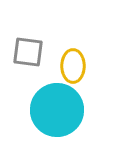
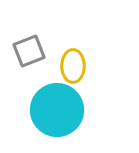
gray square: moved 1 px right, 1 px up; rotated 28 degrees counterclockwise
